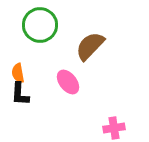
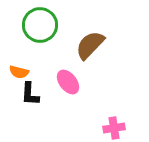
brown semicircle: moved 1 px up
orange semicircle: moved 1 px right, 1 px up; rotated 66 degrees counterclockwise
black L-shape: moved 10 px right
